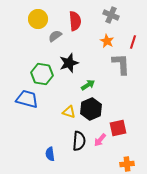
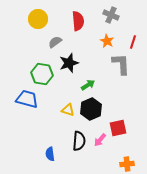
red semicircle: moved 3 px right
gray semicircle: moved 6 px down
yellow triangle: moved 1 px left, 2 px up
